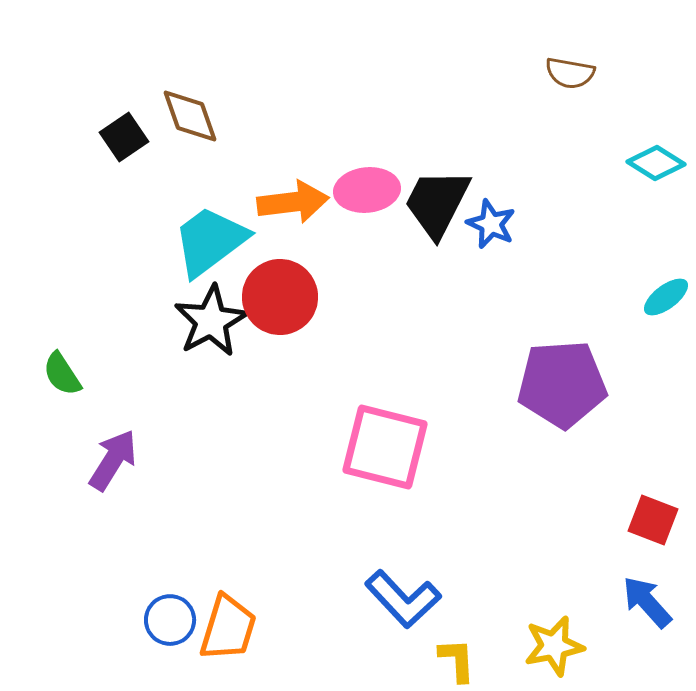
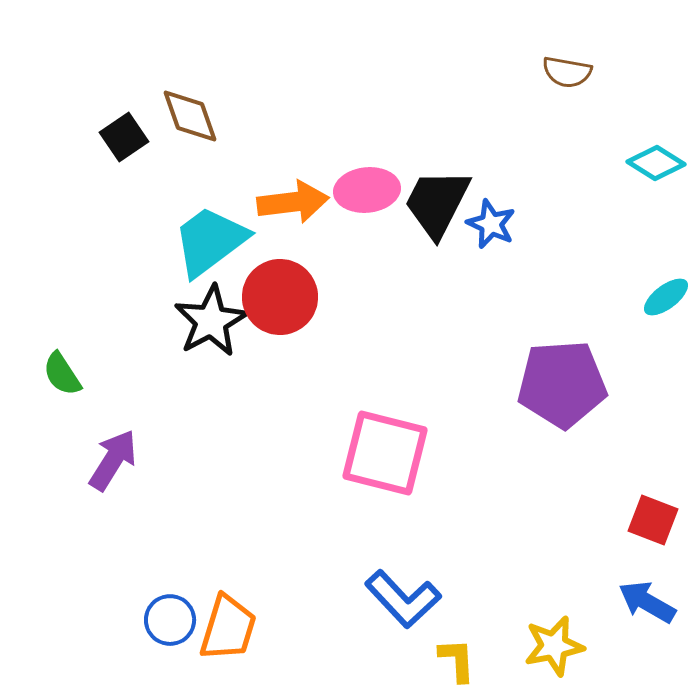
brown semicircle: moved 3 px left, 1 px up
pink square: moved 6 px down
blue arrow: rotated 18 degrees counterclockwise
